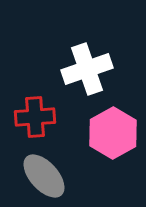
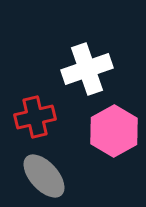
red cross: rotated 9 degrees counterclockwise
pink hexagon: moved 1 px right, 2 px up
